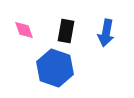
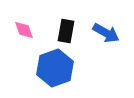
blue arrow: rotated 72 degrees counterclockwise
blue hexagon: rotated 21 degrees clockwise
